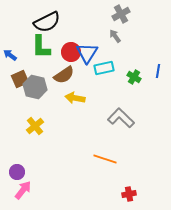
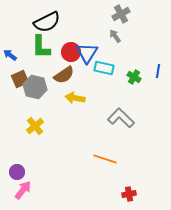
cyan rectangle: rotated 24 degrees clockwise
